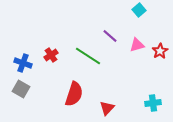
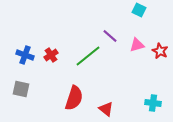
cyan square: rotated 24 degrees counterclockwise
red star: rotated 14 degrees counterclockwise
green line: rotated 72 degrees counterclockwise
blue cross: moved 2 px right, 8 px up
gray square: rotated 18 degrees counterclockwise
red semicircle: moved 4 px down
cyan cross: rotated 14 degrees clockwise
red triangle: moved 1 px left, 1 px down; rotated 35 degrees counterclockwise
